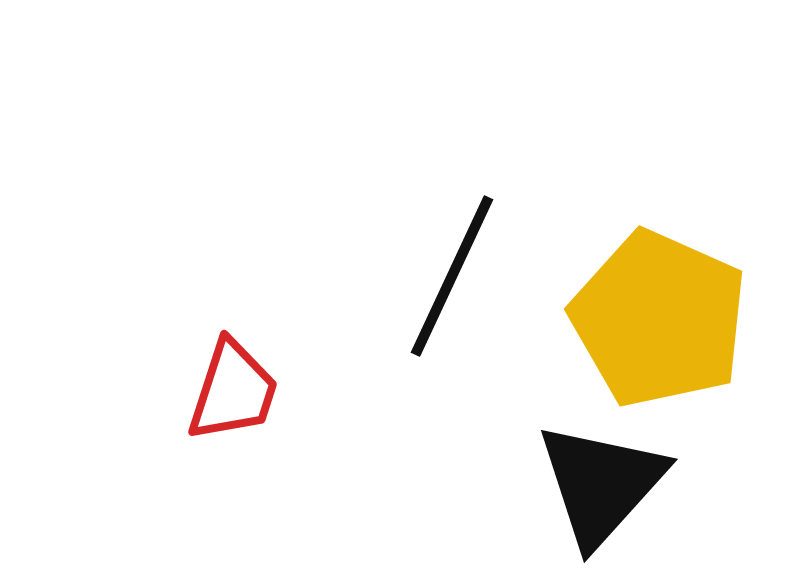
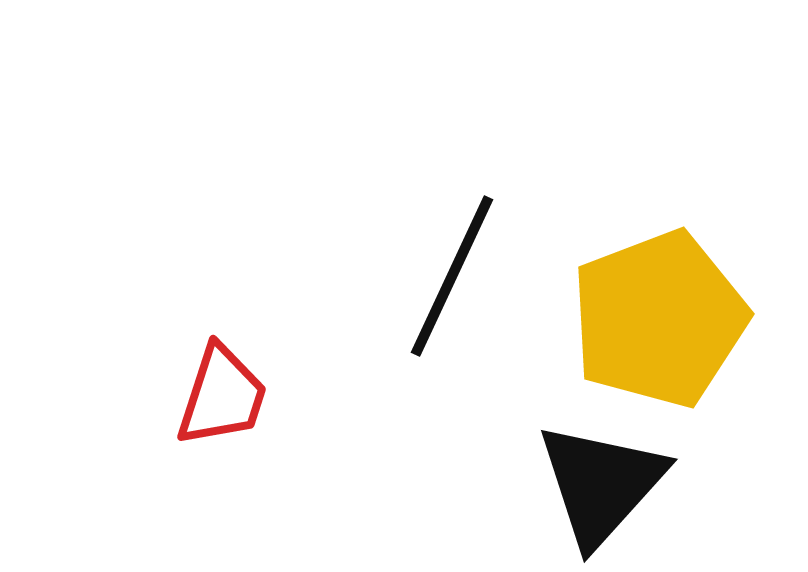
yellow pentagon: rotated 27 degrees clockwise
red trapezoid: moved 11 px left, 5 px down
